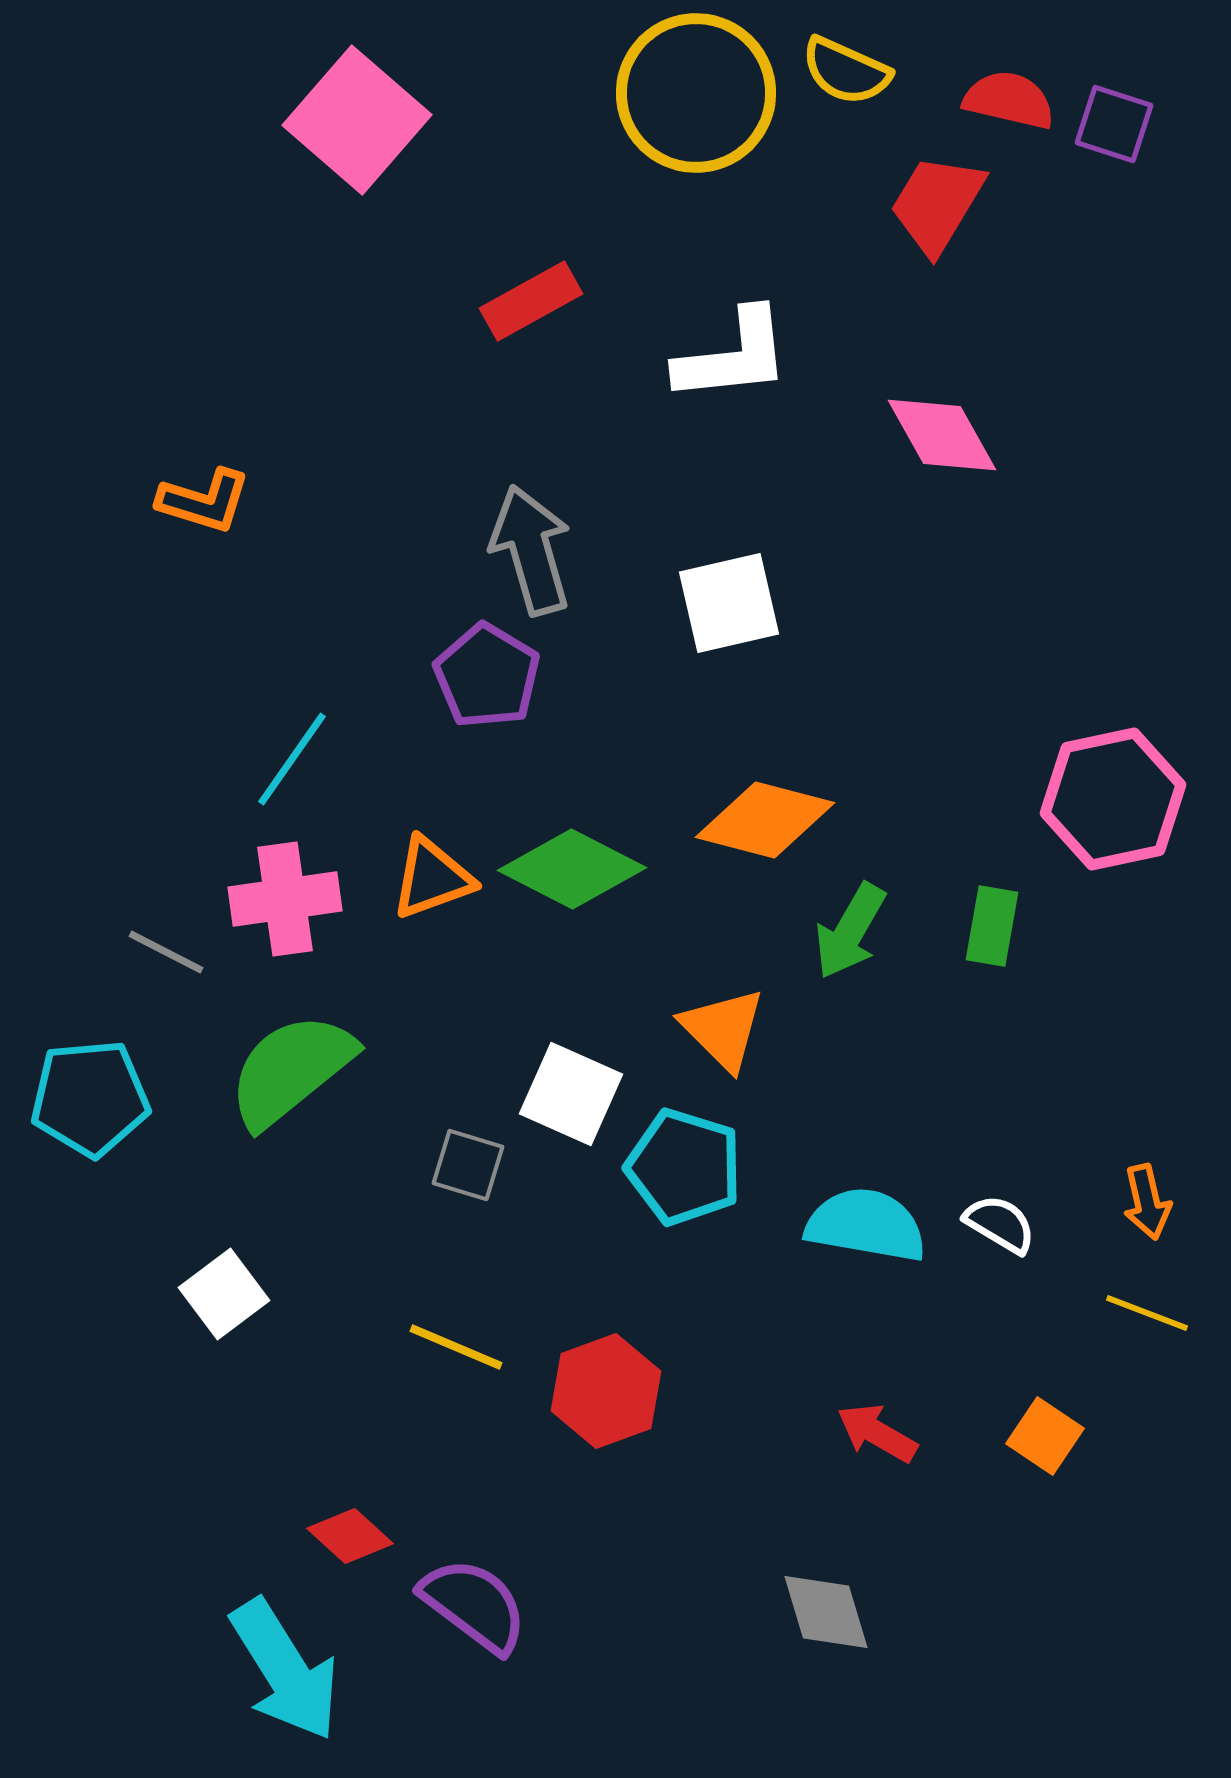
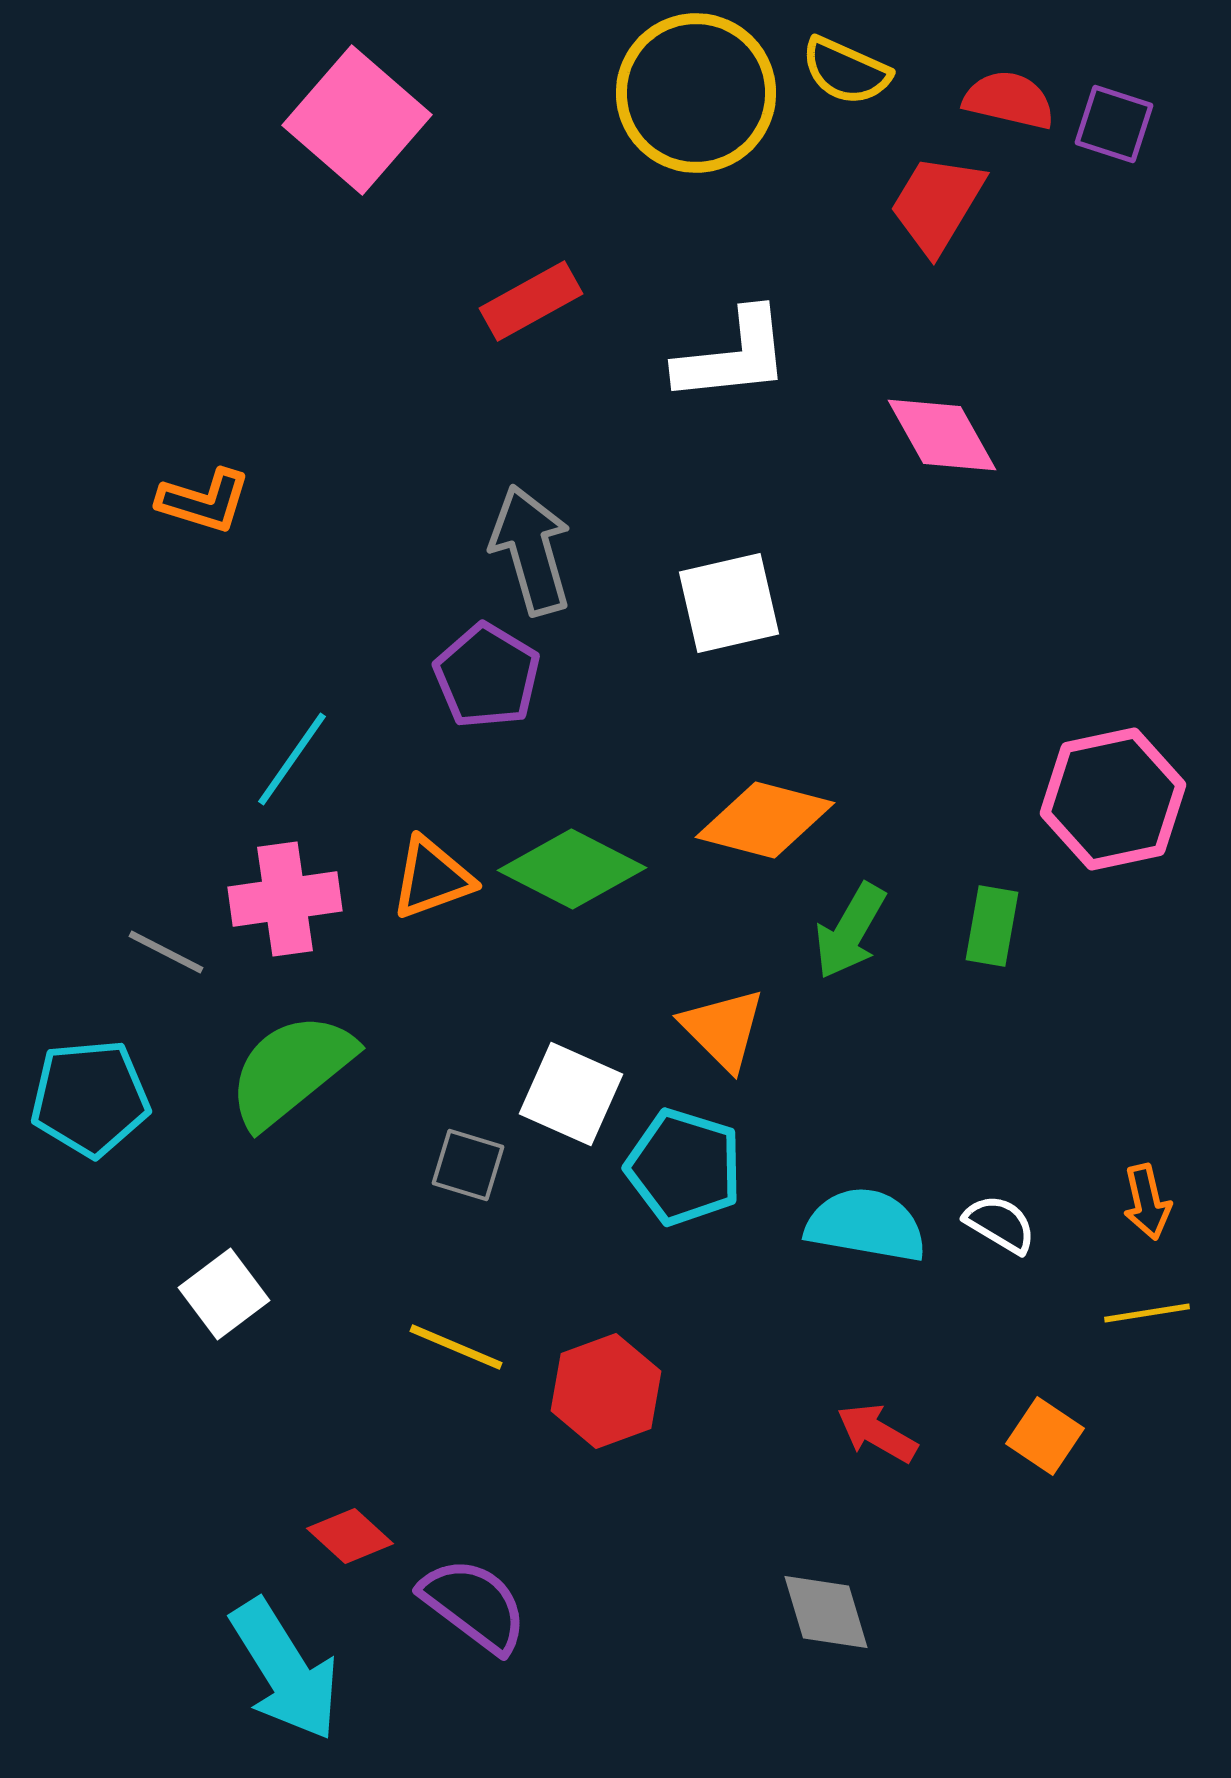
yellow line at (1147, 1313): rotated 30 degrees counterclockwise
